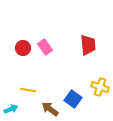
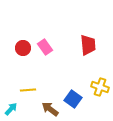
yellow line: rotated 14 degrees counterclockwise
cyan arrow: rotated 24 degrees counterclockwise
